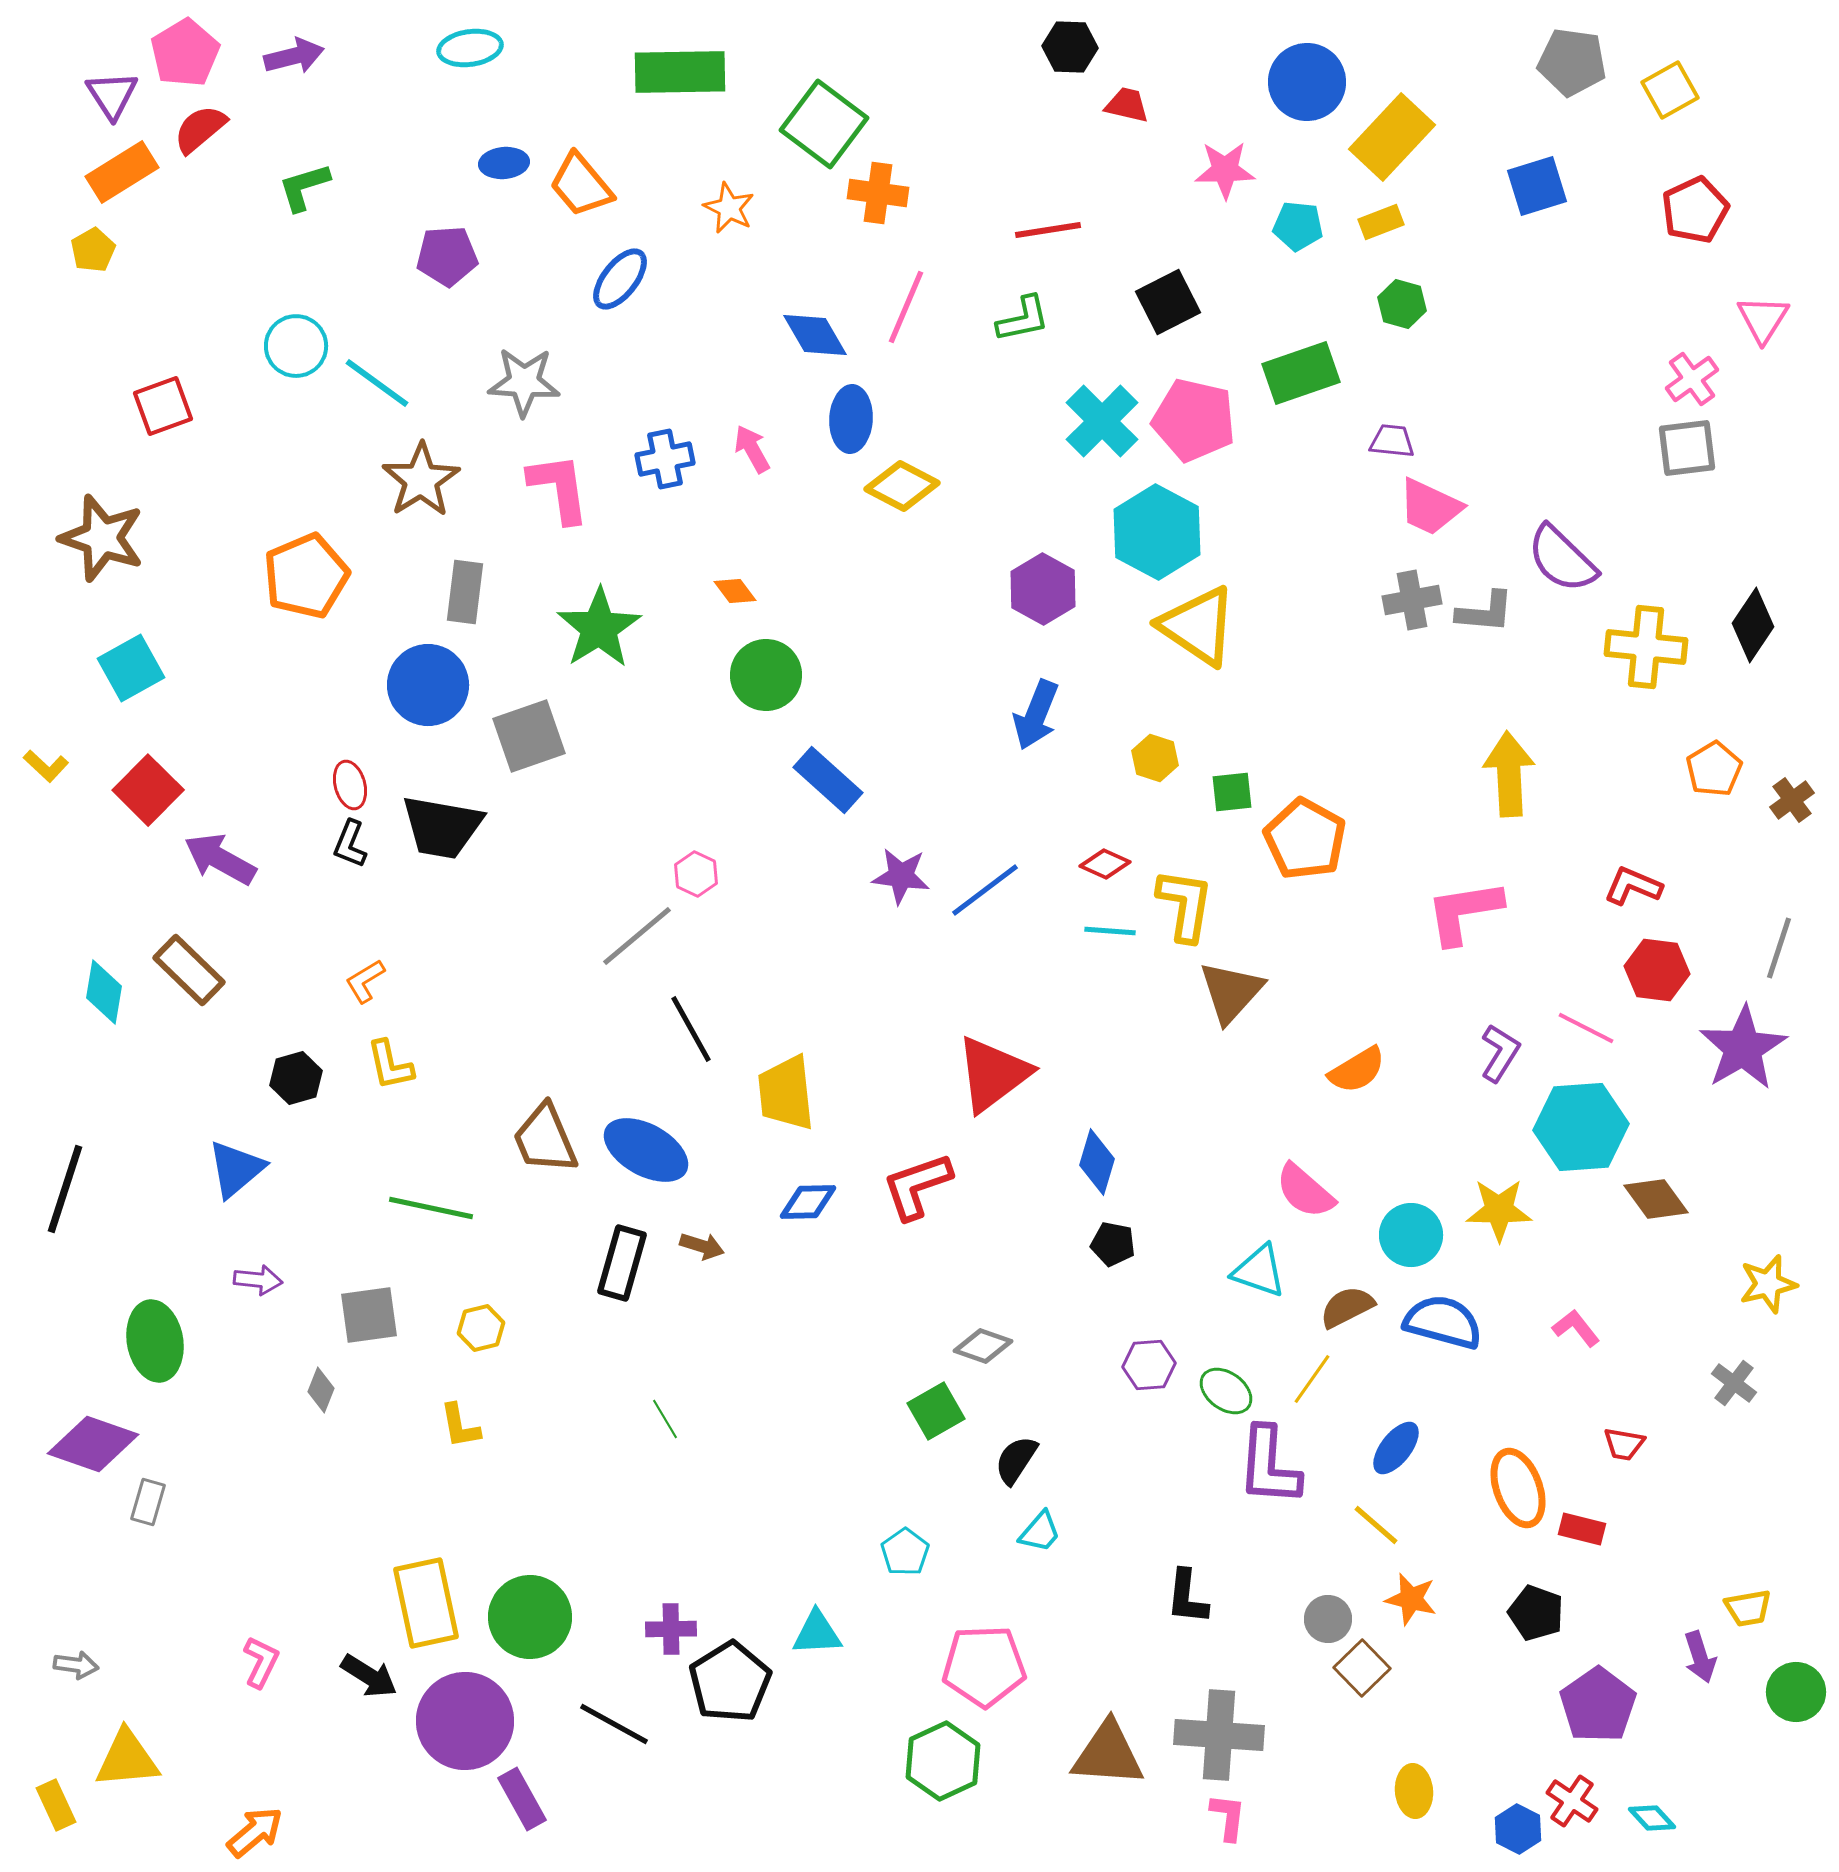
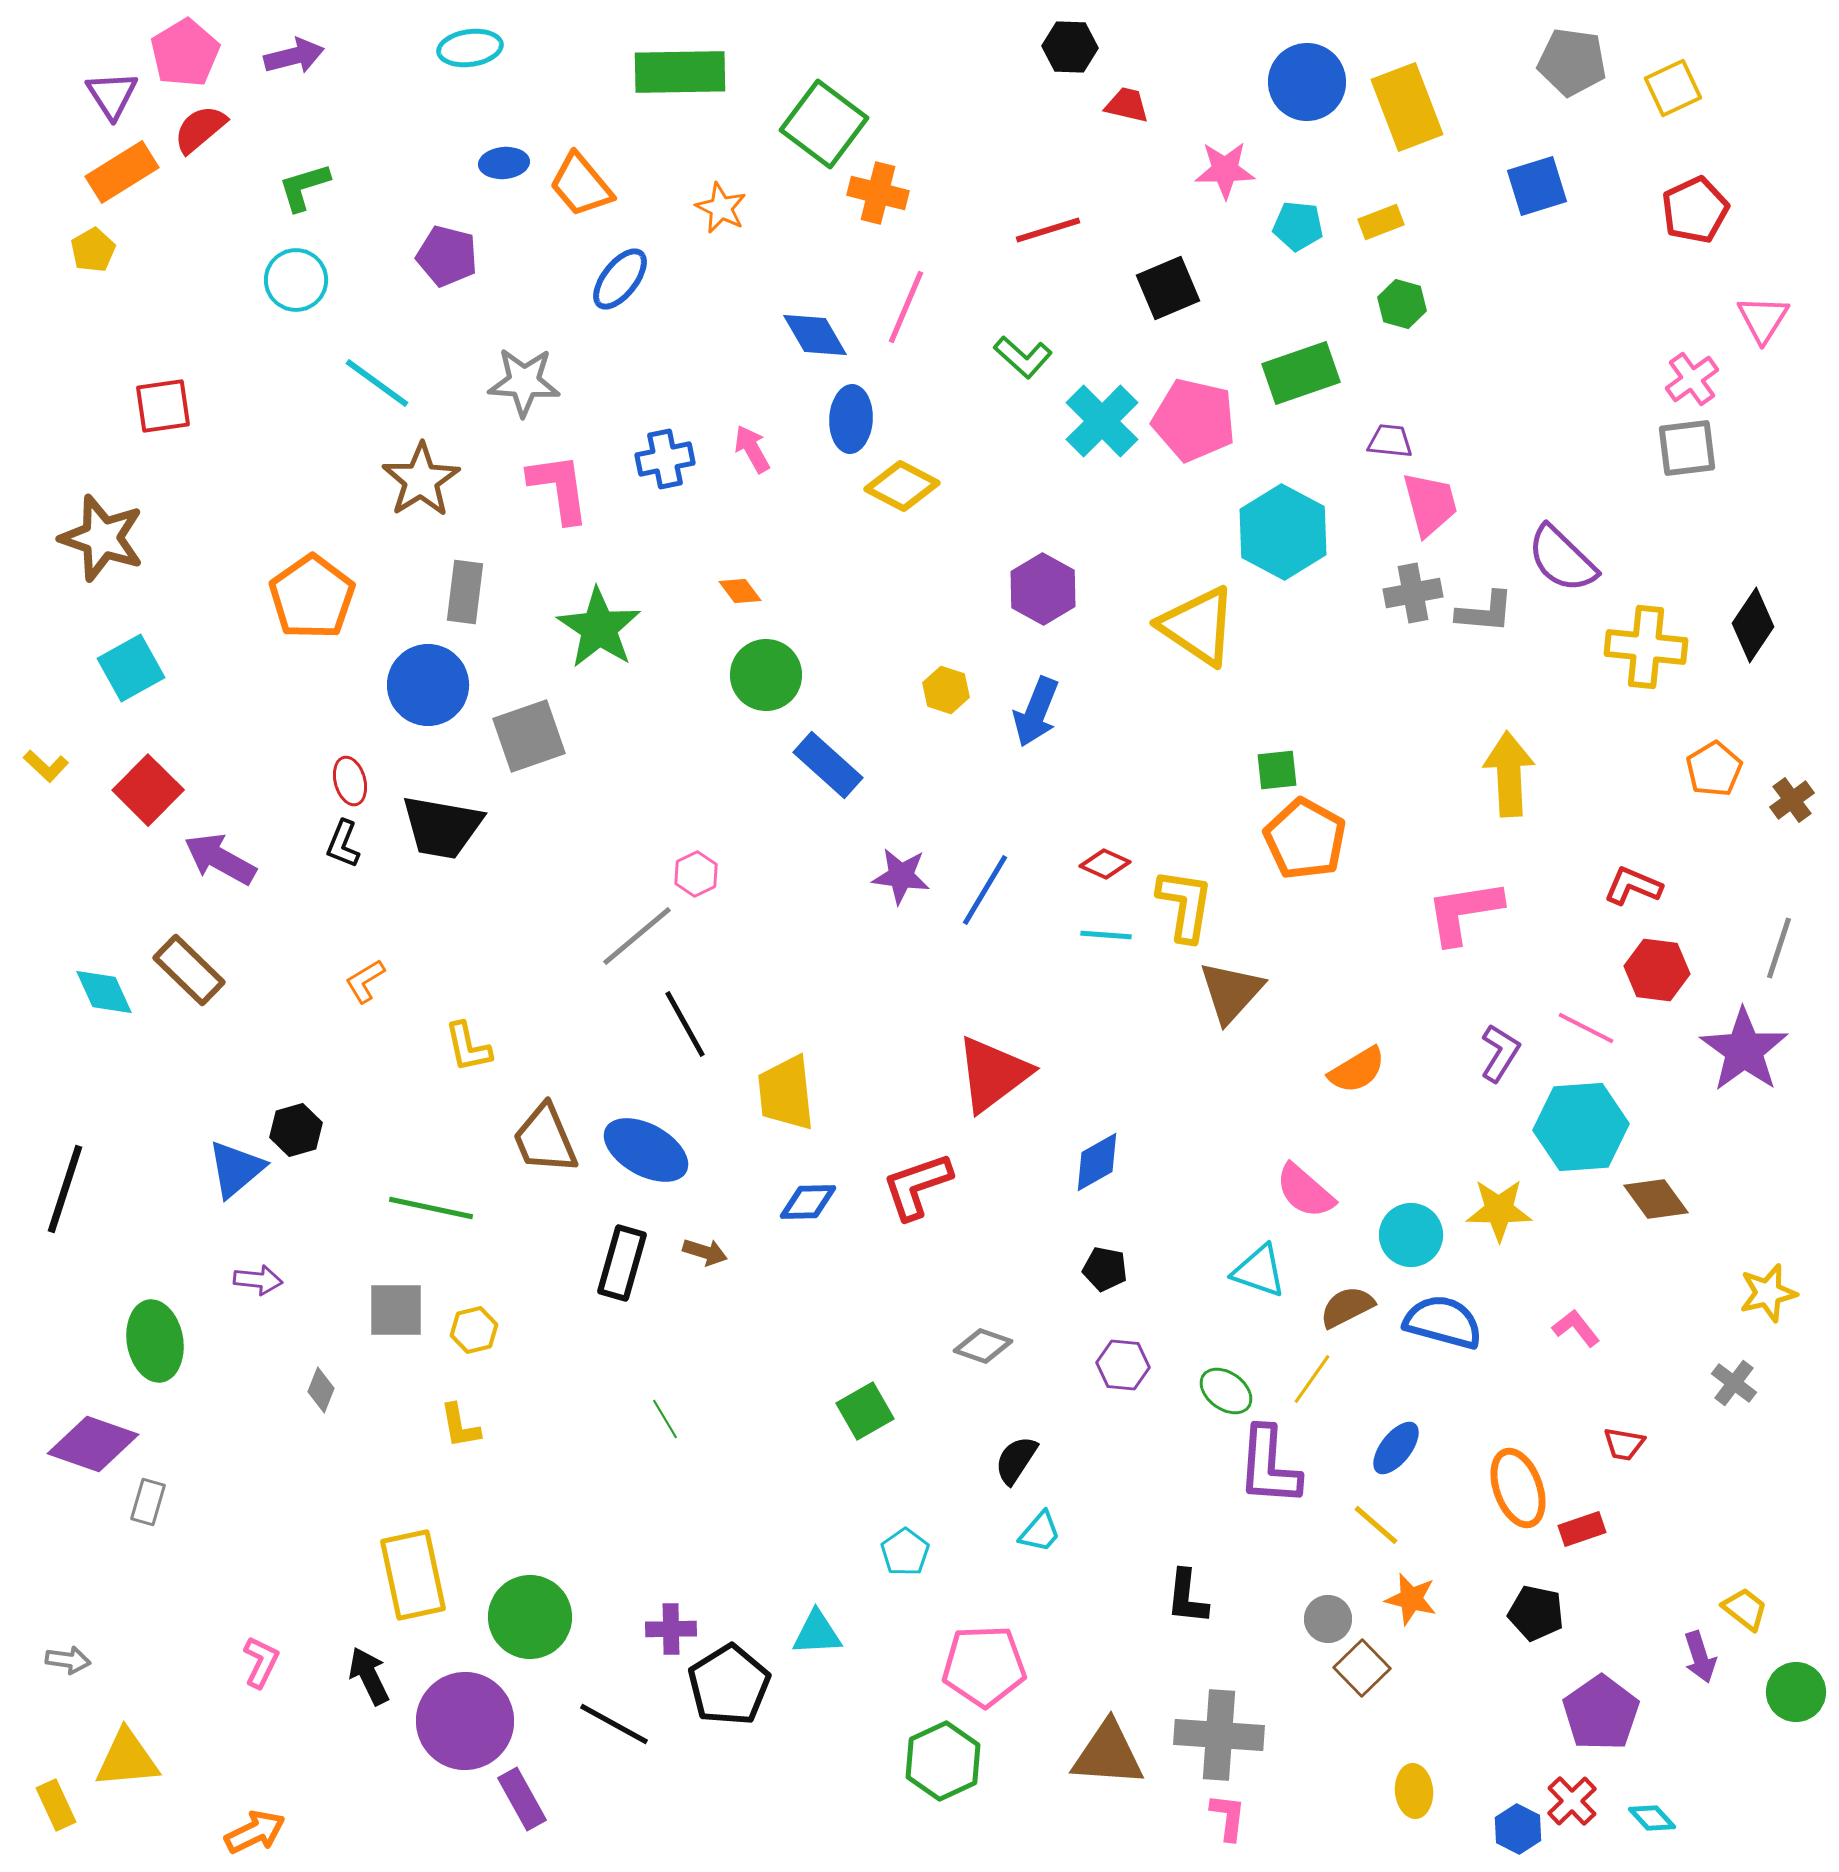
yellow square at (1670, 90): moved 3 px right, 2 px up; rotated 4 degrees clockwise
yellow rectangle at (1392, 137): moved 15 px right, 30 px up; rotated 64 degrees counterclockwise
orange cross at (878, 193): rotated 6 degrees clockwise
orange star at (729, 208): moved 8 px left
red line at (1048, 230): rotated 8 degrees counterclockwise
purple pentagon at (447, 256): rotated 18 degrees clockwise
black square at (1168, 302): moved 14 px up; rotated 4 degrees clockwise
green L-shape at (1023, 319): moved 38 px down; rotated 54 degrees clockwise
cyan circle at (296, 346): moved 66 px up
red square at (163, 406): rotated 12 degrees clockwise
purple trapezoid at (1392, 441): moved 2 px left
pink trapezoid at (1430, 507): moved 3 px up; rotated 130 degrees counterclockwise
cyan hexagon at (1157, 532): moved 126 px right
orange pentagon at (306, 576): moved 6 px right, 21 px down; rotated 12 degrees counterclockwise
orange diamond at (735, 591): moved 5 px right
gray cross at (1412, 600): moved 1 px right, 7 px up
green star at (599, 628): rotated 6 degrees counterclockwise
blue arrow at (1036, 715): moved 3 px up
yellow hexagon at (1155, 758): moved 209 px left, 68 px up
blue rectangle at (828, 780): moved 15 px up
red ellipse at (350, 785): moved 4 px up
green square at (1232, 792): moved 45 px right, 22 px up
black L-shape at (350, 844): moved 7 px left
pink hexagon at (696, 874): rotated 9 degrees clockwise
blue line at (985, 890): rotated 22 degrees counterclockwise
cyan line at (1110, 931): moved 4 px left, 4 px down
cyan diamond at (104, 992): rotated 34 degrees counterclockwise
black line at (691, 1029): moved 6 px left, 5 px up
purple star at (1743, 1048): moved 1 px right, 2 px down; rotated 6 degrees counterclockwise
yellow L-shape at (390, 1065): moved 78 px right, 18 px up
black hexagon at (296, 1078): moved 52 px down
blue diamond at (1097, 1162): rotated 44 degrees clockwise
black pentagon at (1113, 1244): moved 8 px left, 25 px down
brown arrow at (702, 1246): moved 3 px right, 6 px down
yellow star at (1768, 1284): moved 9 px down
gray square at (369, 1315): moved 27 px right, 5 px up; rotated 8 degrees clockwise
yellow hexagon at (481, 1328): moved 7 px left, 2 px down
purple hexagon at (1149, 1365): moved 26 px left; rotated 9 degrees clockwise
green square at (936, 1411): moved 71 px left
red rectangle at (1582, 1529): rotated 33 degrees counterclockwise
yellow rectangle at (426, 1603): moved 13 px left, 28 px up
yellow trapezoid at (1748, 1608): moved 3 px left, 1 px down; rotated 132 degrees counterclockwise
black pentagon at (1536, 1613): rotated 8 degrees counterclockwise
gray arrow at (76, 1665): moved 8 px left, 5 px up
black arrow at (369, 1676): rotated 148 degrees counterclockwise
black pentagon at (730, 1682): moved 1 px left, 3 px down
purple pentagon at (1598, 1705): moved 3 px right, 8 px down
red cross at (1572, 1801): rotated 12 degrees clockwise
orange arrow at (255, 1832): rotated 14 degrees clockwise
